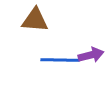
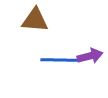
purple arrow: moved 1 px left, 1 px down
